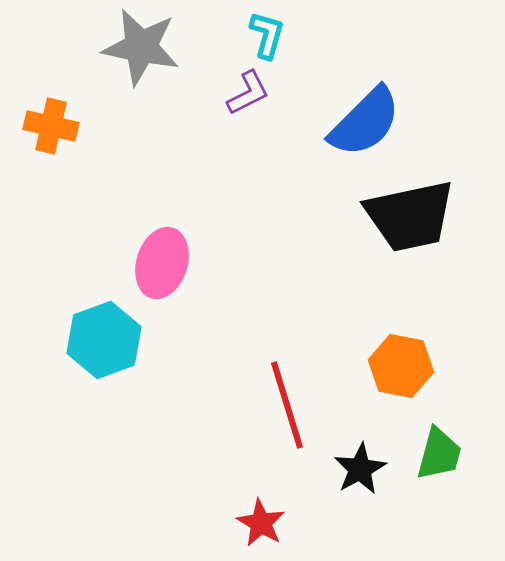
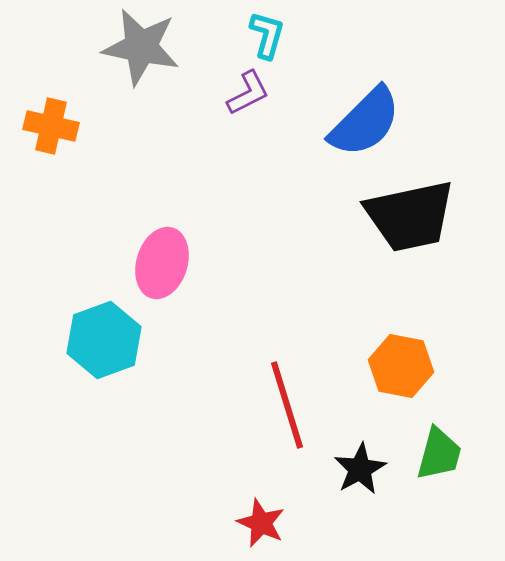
red star: rotated 6 degrees counterclockwise
